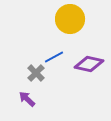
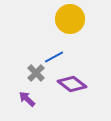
purple diamond: moved 17 px left, 20 px down; rotated 24 degrees clockwise
